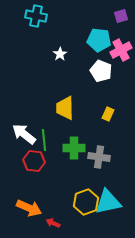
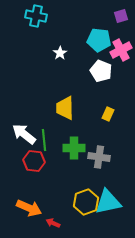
white star: moved 1 px up
